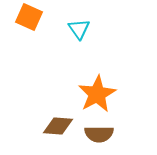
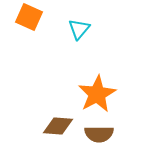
cyan triangle: rotated 15 degrees clockwise
